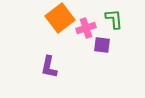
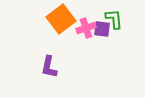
orange square: moved 1 px right, 1 px down
purple square: moved 16 px up
